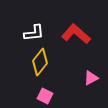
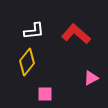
white L-shape: moved 2 px up
yellow diamond: moved 13 px left
pink square: moved 2 px up; rotated 28 degrees counterclockwise
